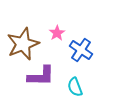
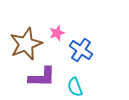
pink star: rotated 14 degrees clockwise
brown star: moved 3 px right
purple L-shape: moved 1 px right, 1 px down
